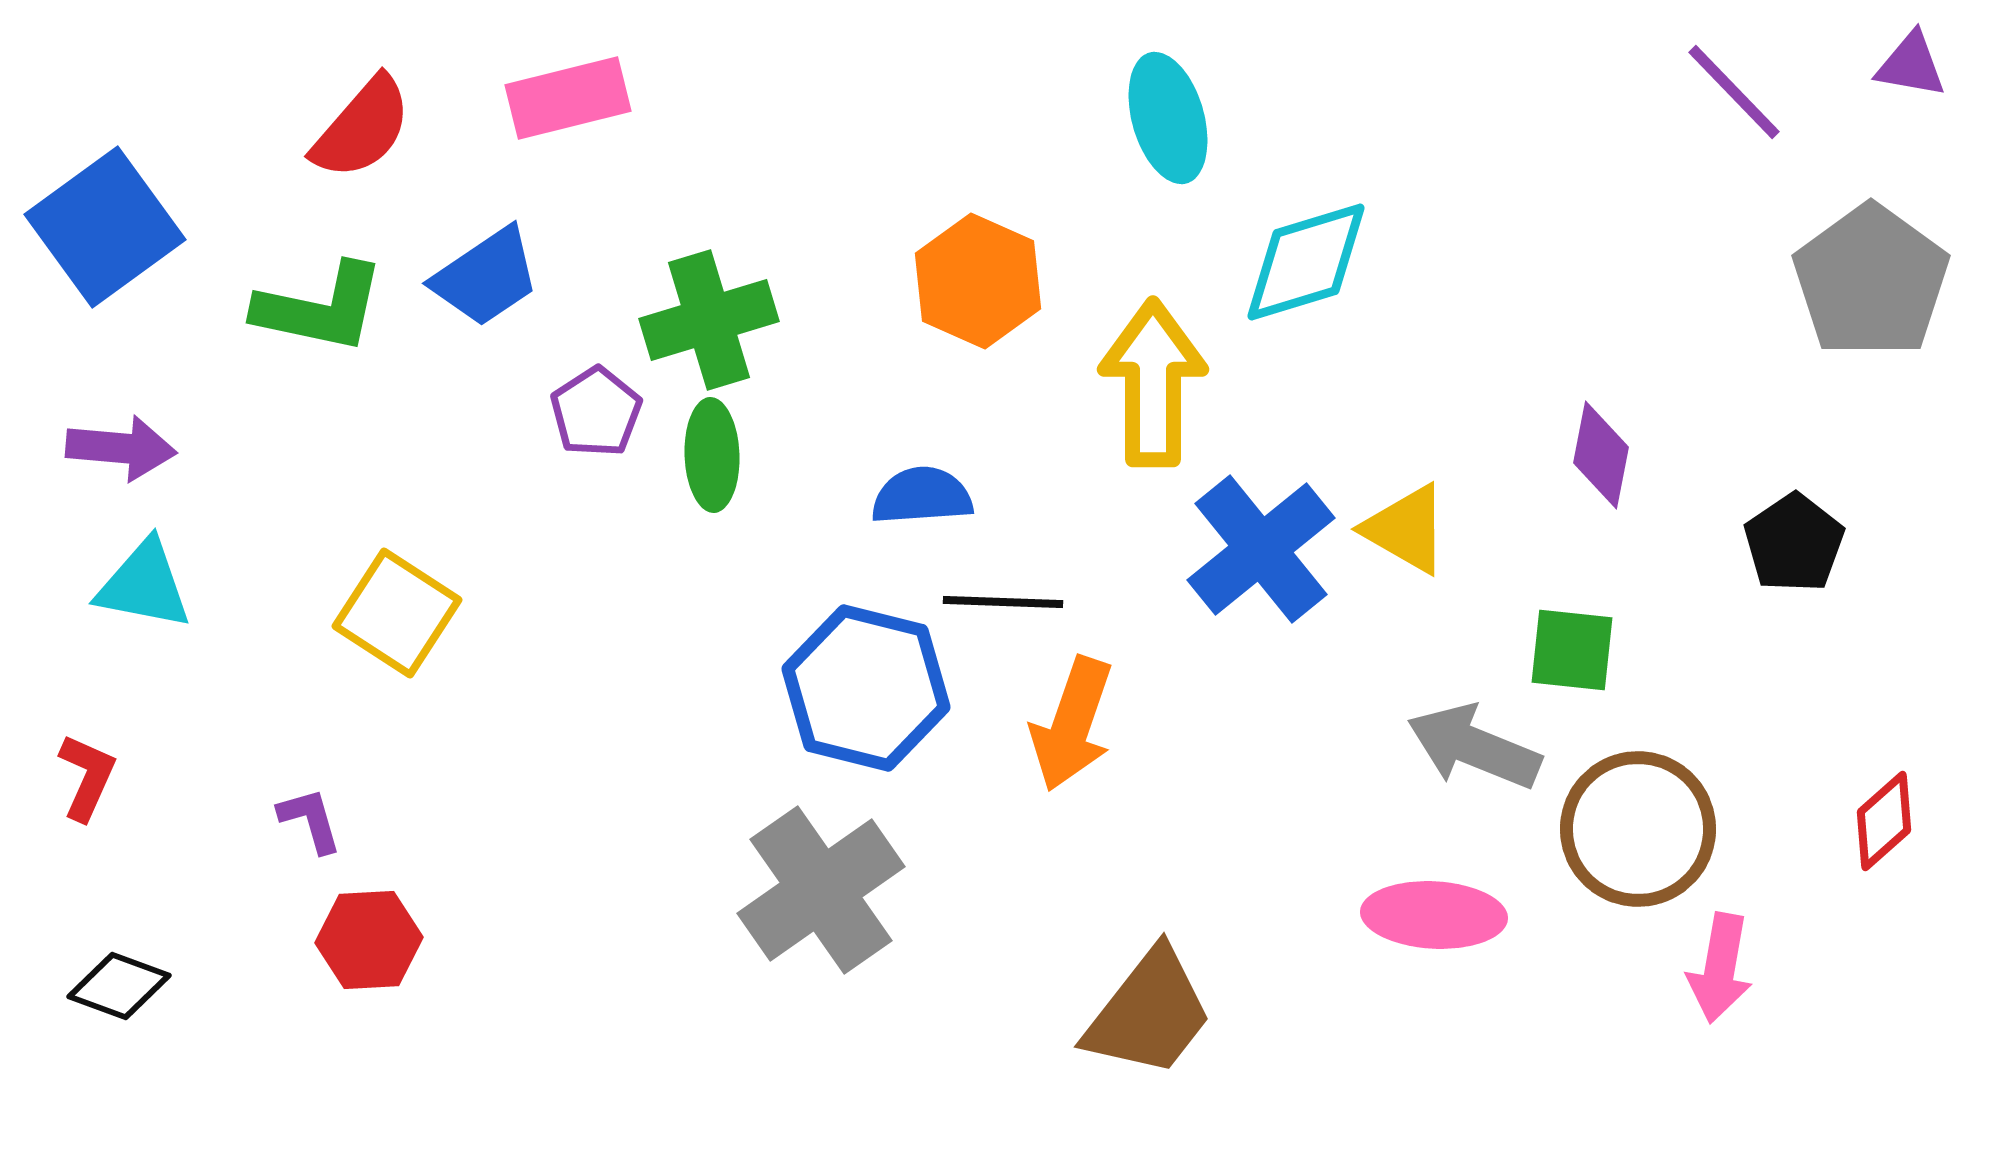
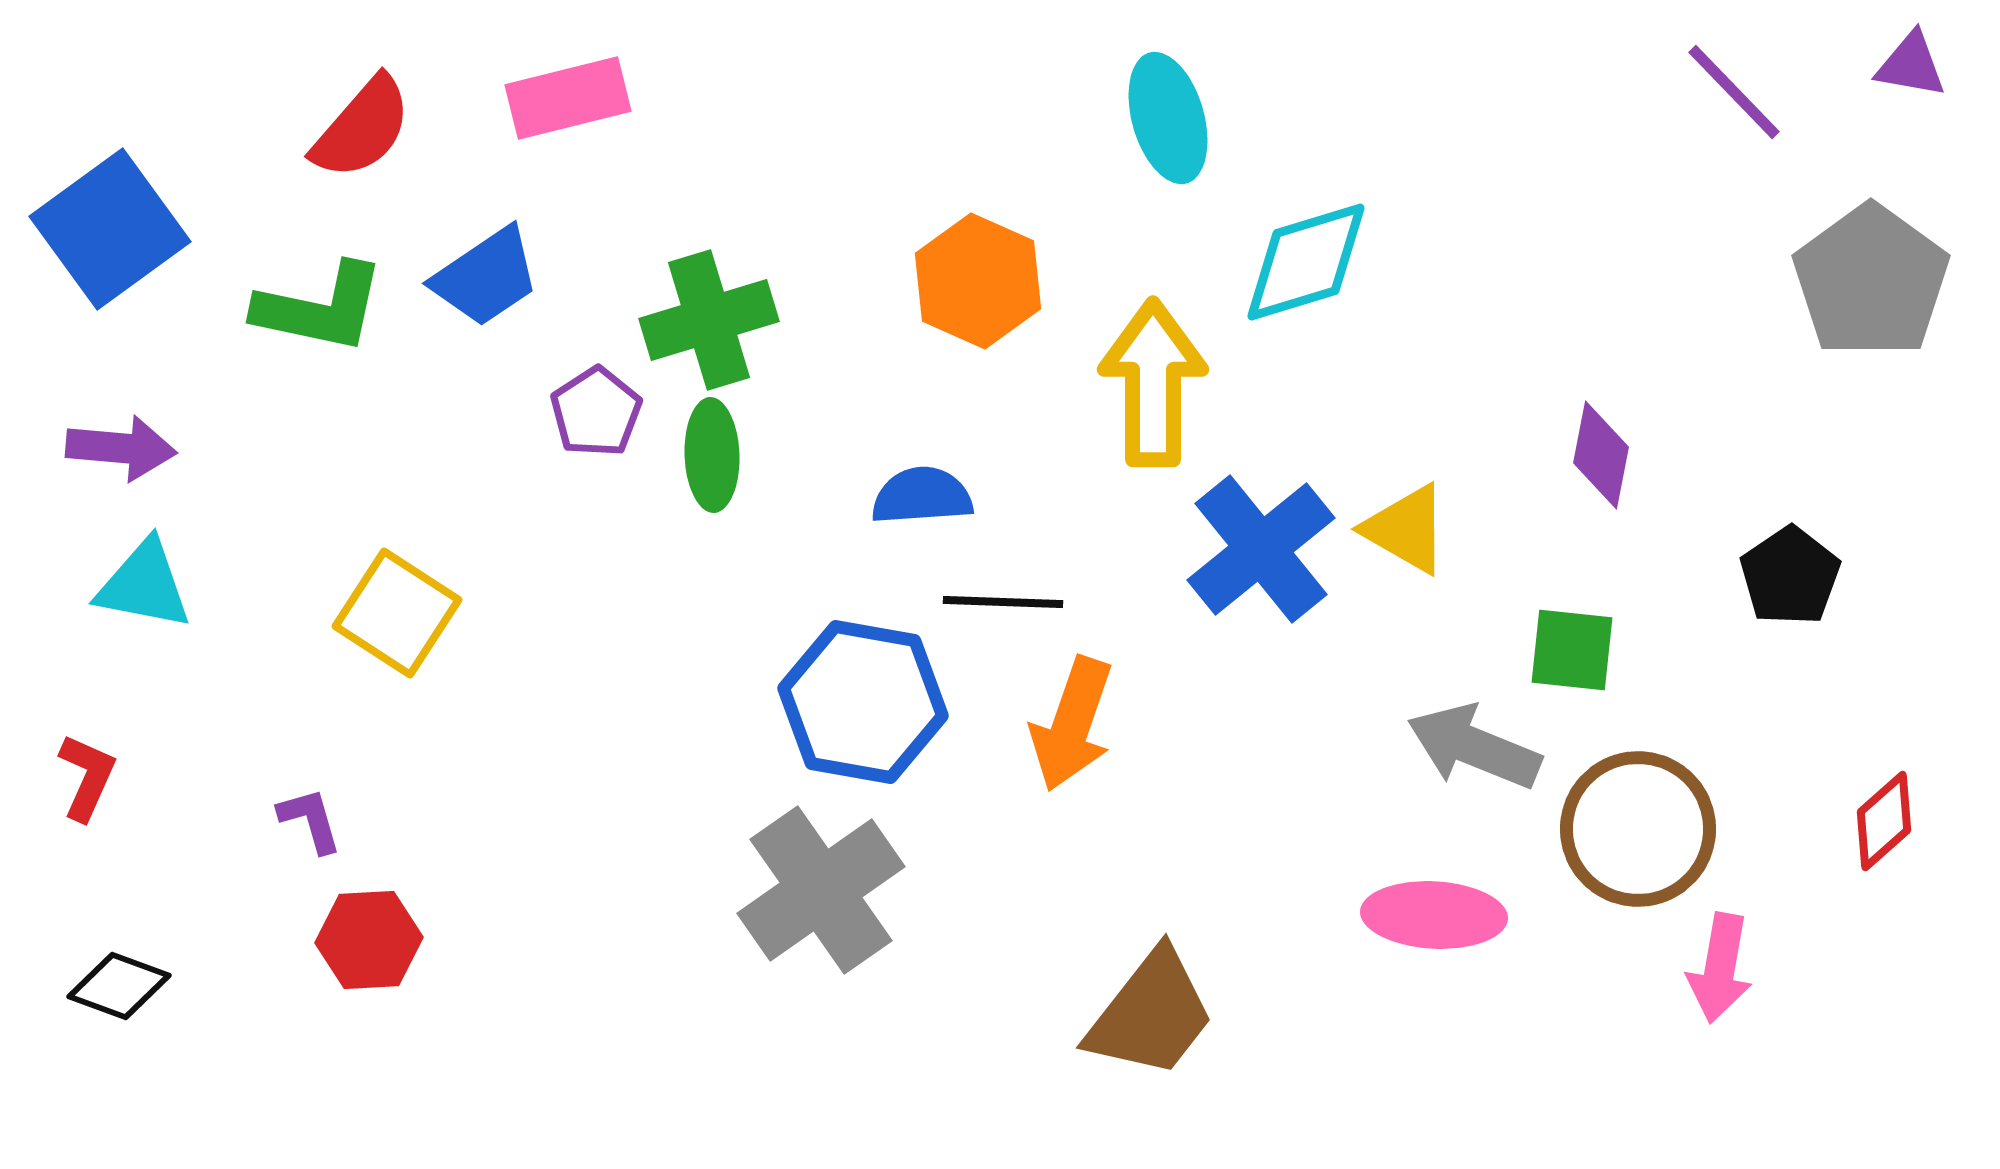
blue square: moved 5 px right, 2 px down
black pentagon: moved 4 px left, 33 px down
blue hexagon: moved 3 px left, 14 px down; rotated 4 degrees counterclockwise
brown trapezoid: moved 2 px right, 1 px down
